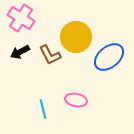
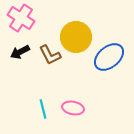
pink ellipse: moved 3 px left, 8 px down
